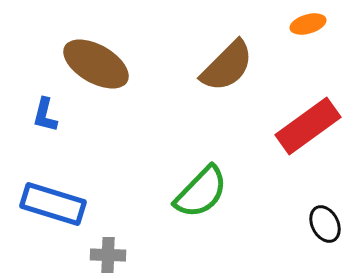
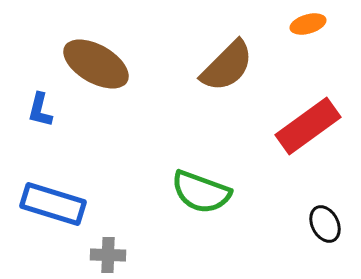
blue L-shape: moved 5 px left, 5 px up
green semicircle: rotated 66 degrees clockwise
